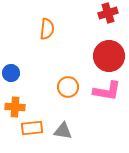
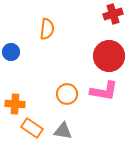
red cross: moved 5 px right, 1 px down
blue circle: moved 21 px up
orange circle: moved 1 px left, 7 px down
pink L-shape: moved 3 px left
orange cross: moved 3 px up
orange rectangle: rotated 40 degrees clockwise
